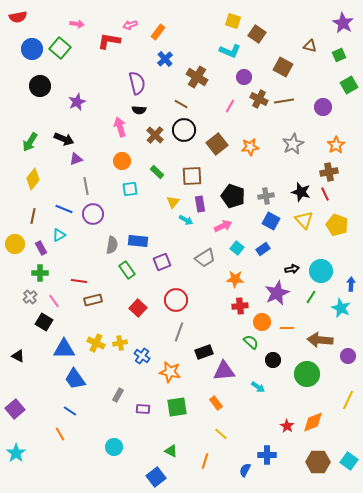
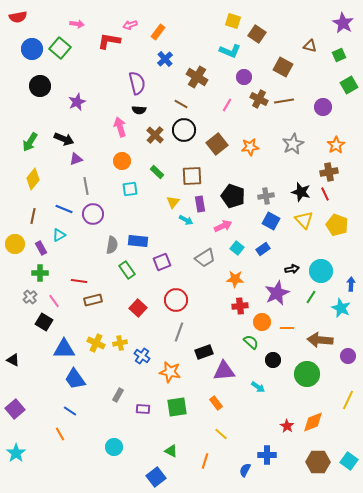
pink line at (230, 106): moved 3 px left, 1 px up
black triangle at (18, 356): moved 5 px left, 4 px down
